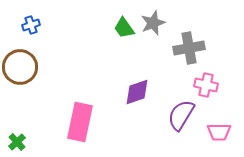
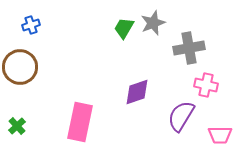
green trapezoid: rotated 65 degrees clockwise
purple semicircle: moved 1 px down
pink trapezoid: moved 1 px right, 3 px down
green cross: moved 16 px up
